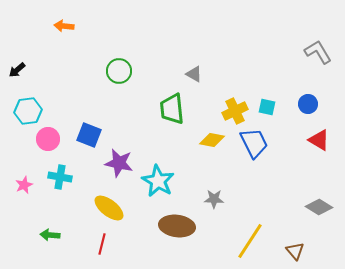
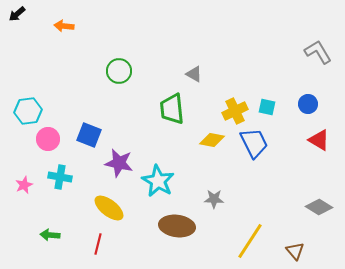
black arrow: moved 56 px up
red line: moved 4 px left
